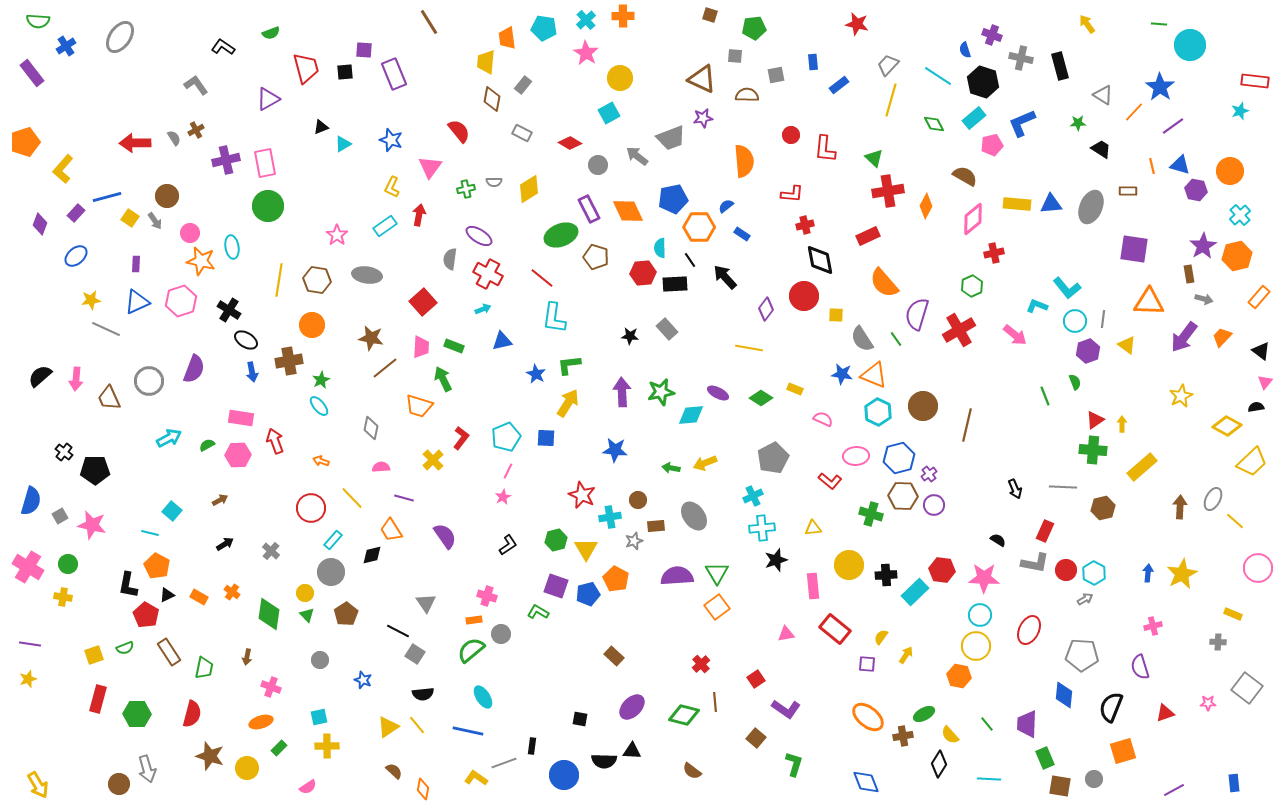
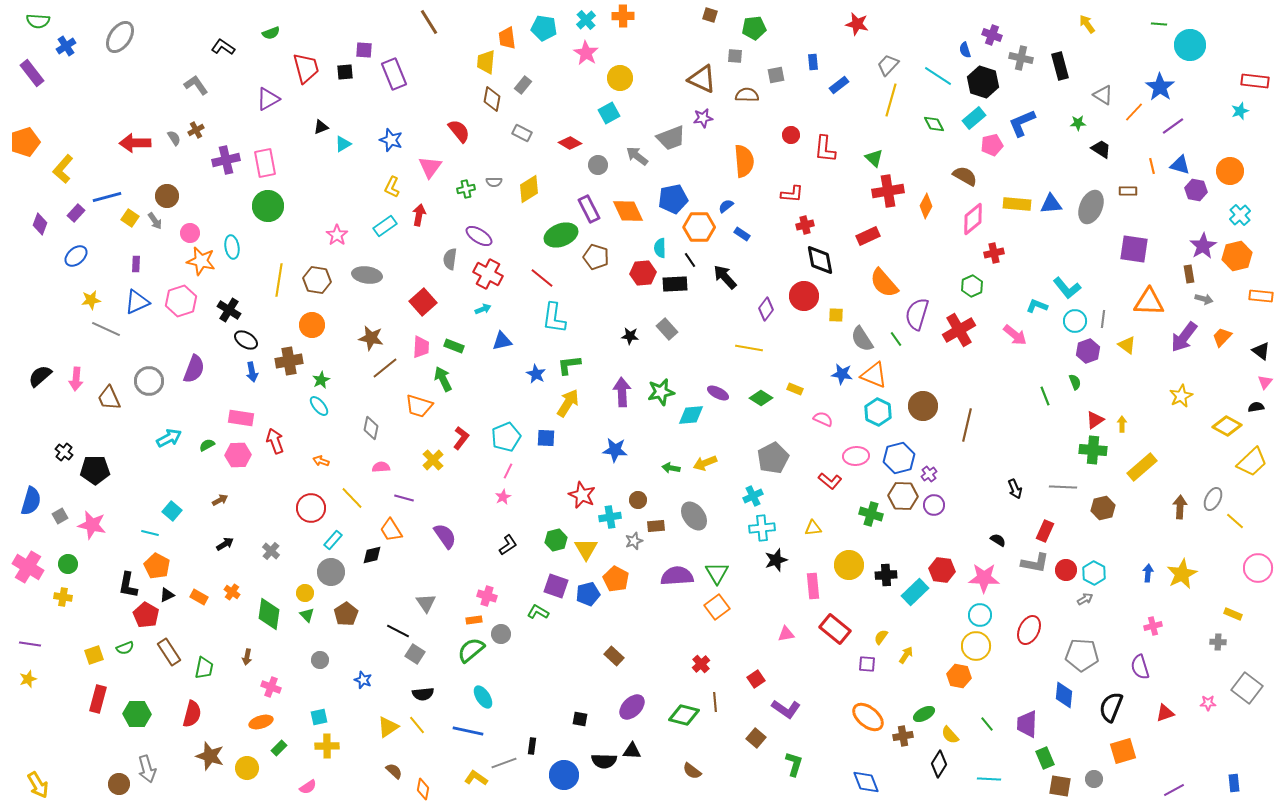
orange rectangle at (1259, 297): moved 2 px right, 1 px up; rotated 55 degrees clockwise
